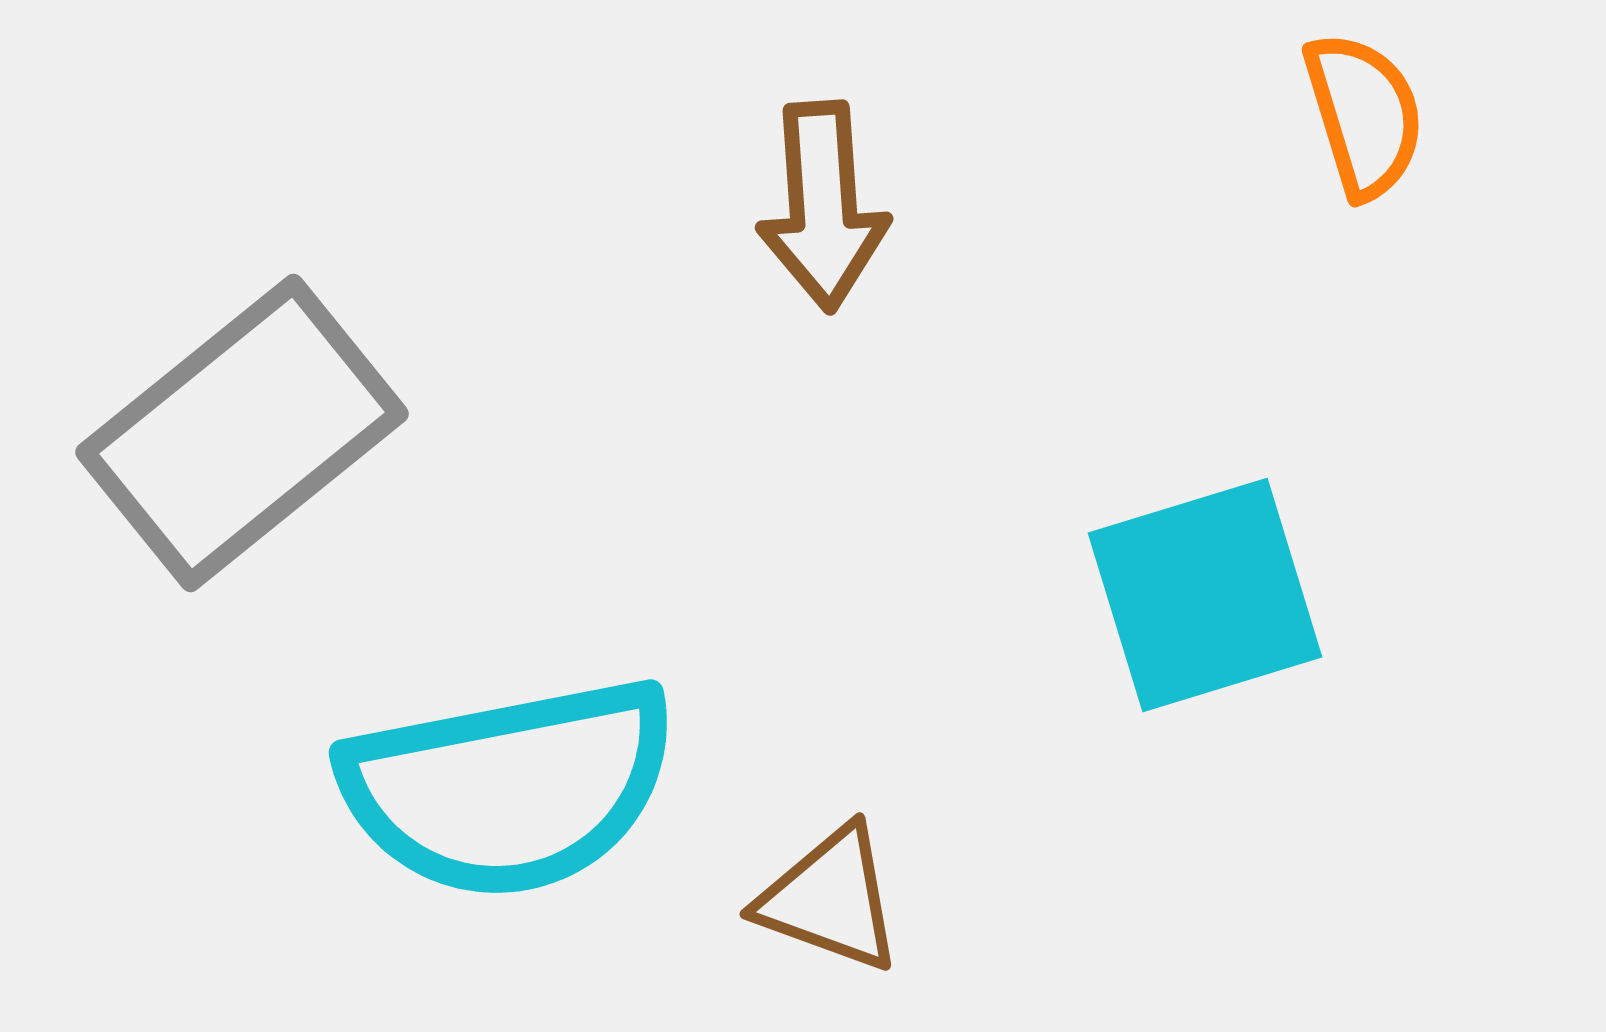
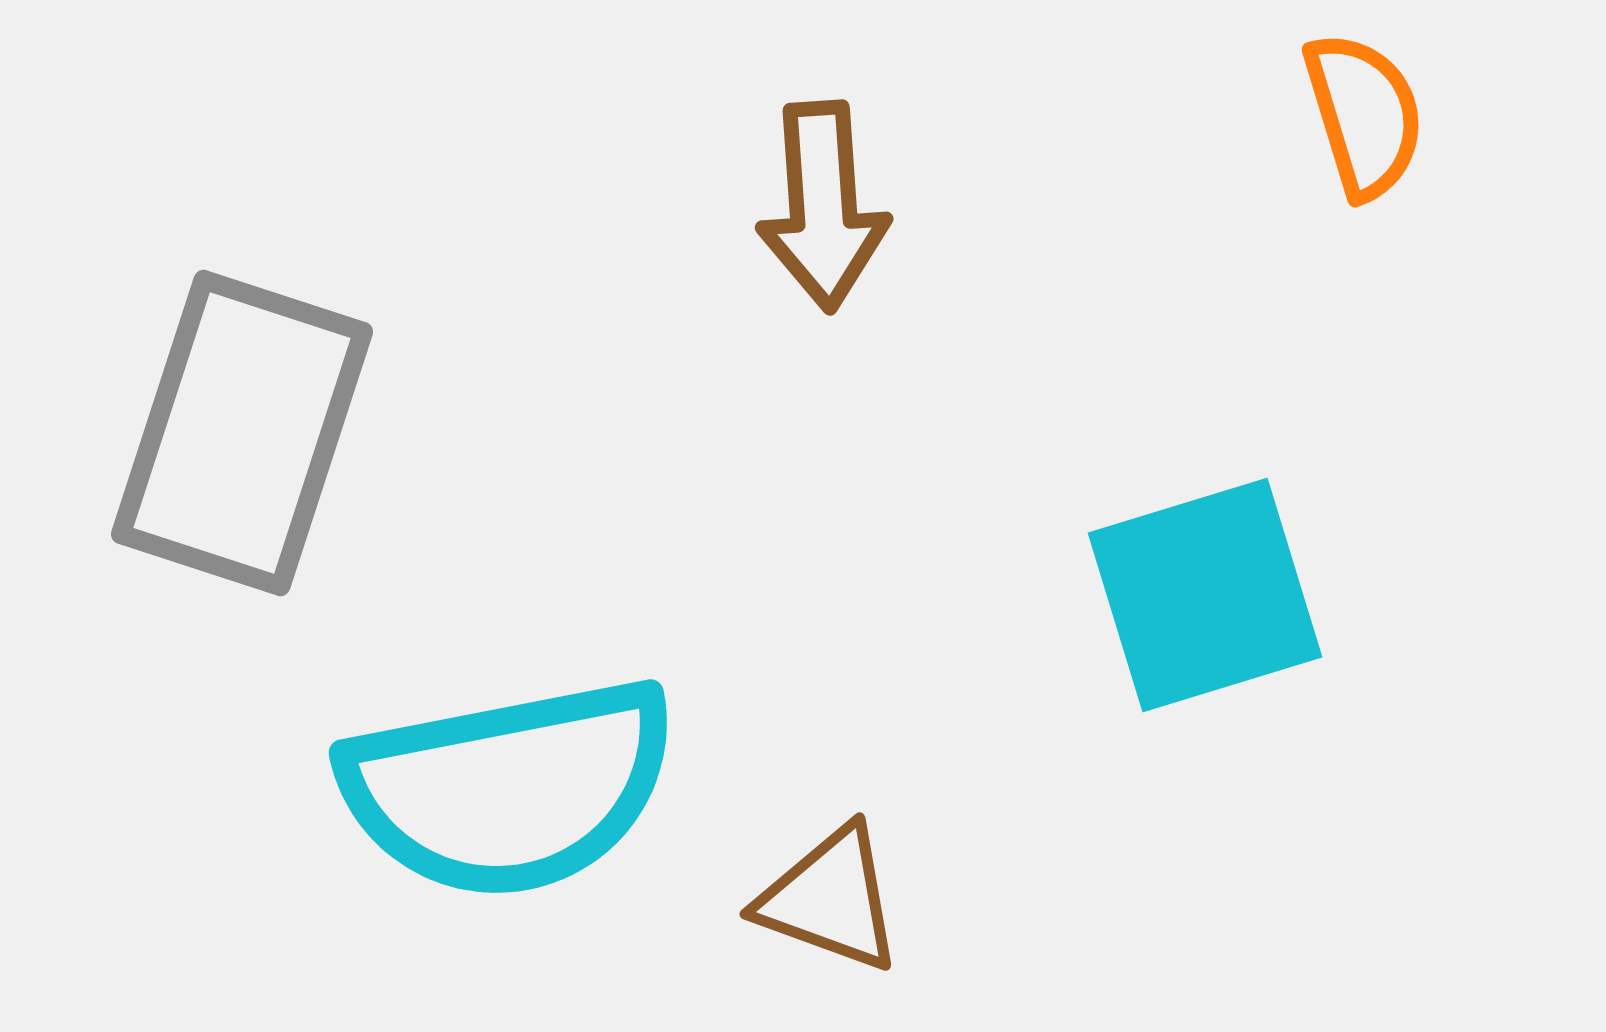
gray rectangle: rotated 33 degrees counterclockwise
